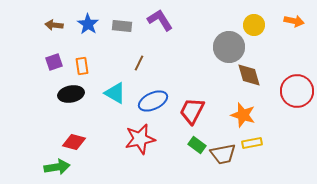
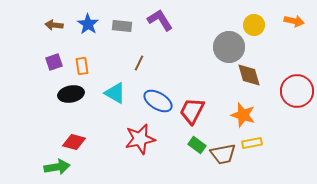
blue ellipse: moved 5 px right; rotated 56 degrees clockwise
